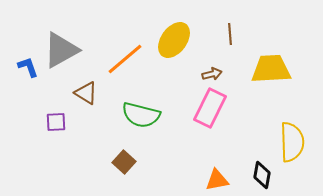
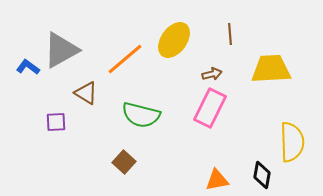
blue L-shape: rotated 35 degrees counterclockwise
